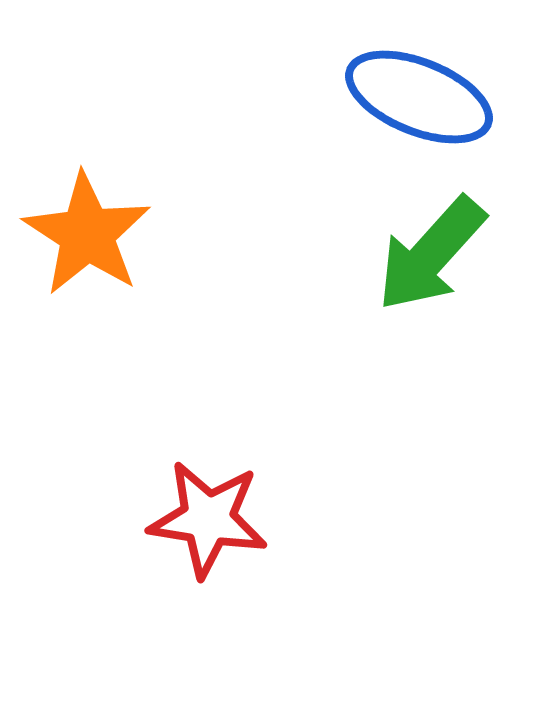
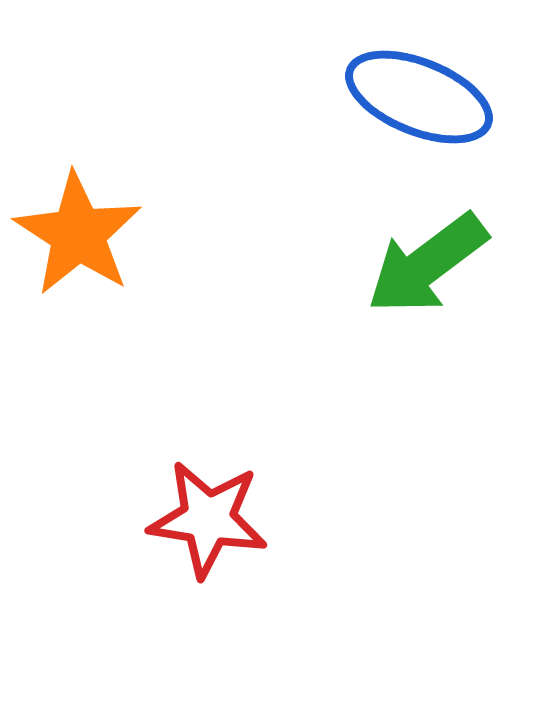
orange star: moved 9 px left
green arrow: moved 4 px left, 10 px down; rotated 11 degrees clockwise
